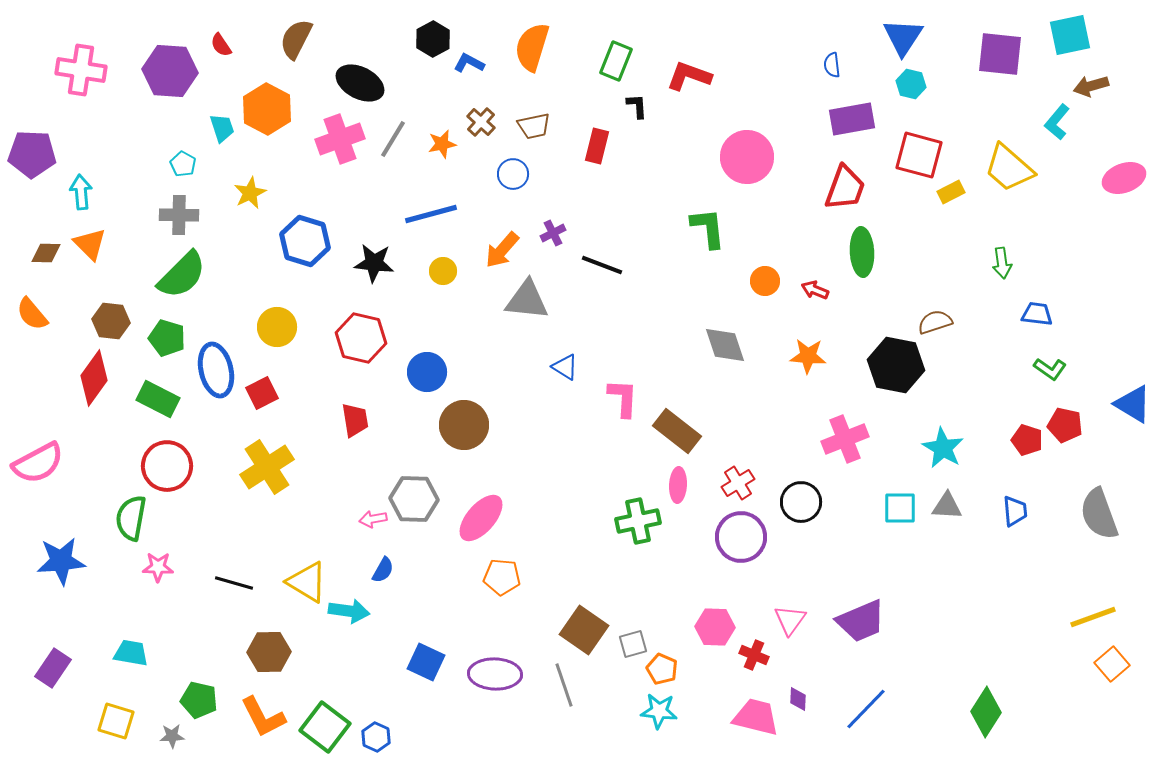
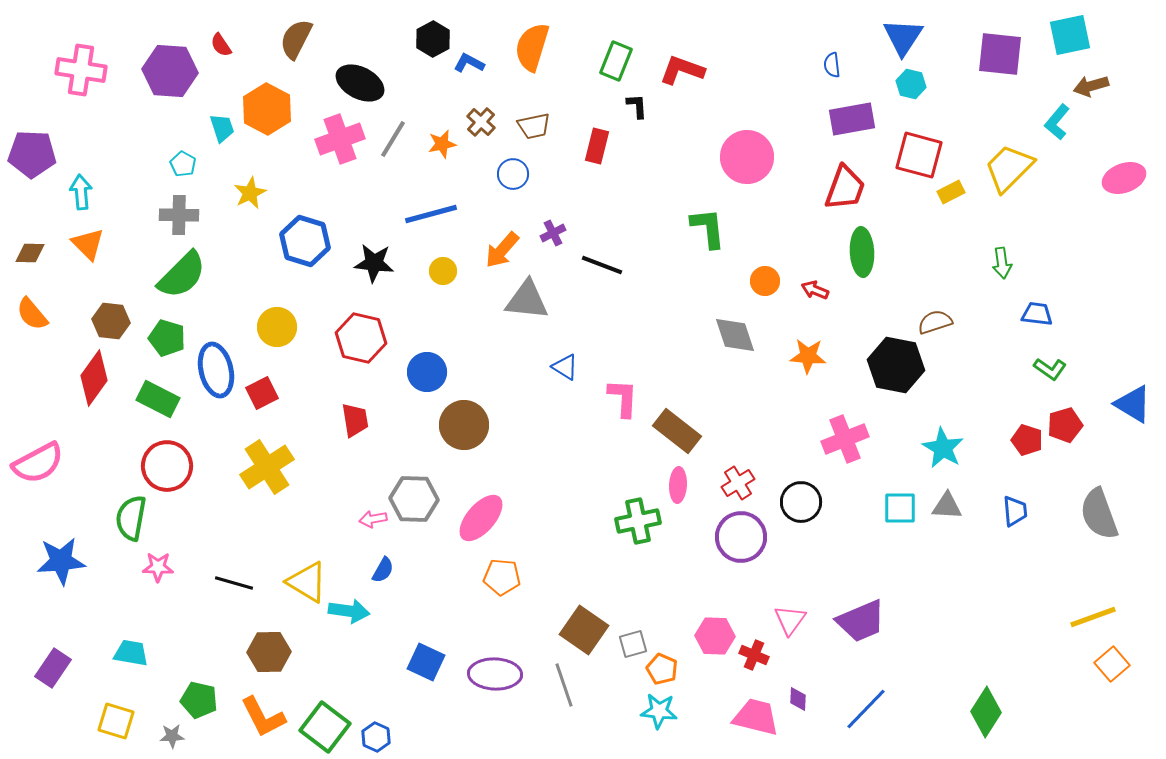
red L-shape at (689, 76): moved 7 px left, 6 px up
yellow trapezoid at (1009, 168): rotated 94 degrees clockwise
orange triangle at (90, 244): moved 2 px left
brown diamond at (46, 253): moved 16 px left
gray diamond at (725, 345): moved 10 px right, 10 px up
red pentagon at (1065, 425): rotated 28 degrees counterclockwise
pink hexagon at (715, 627): moved 9 px down
